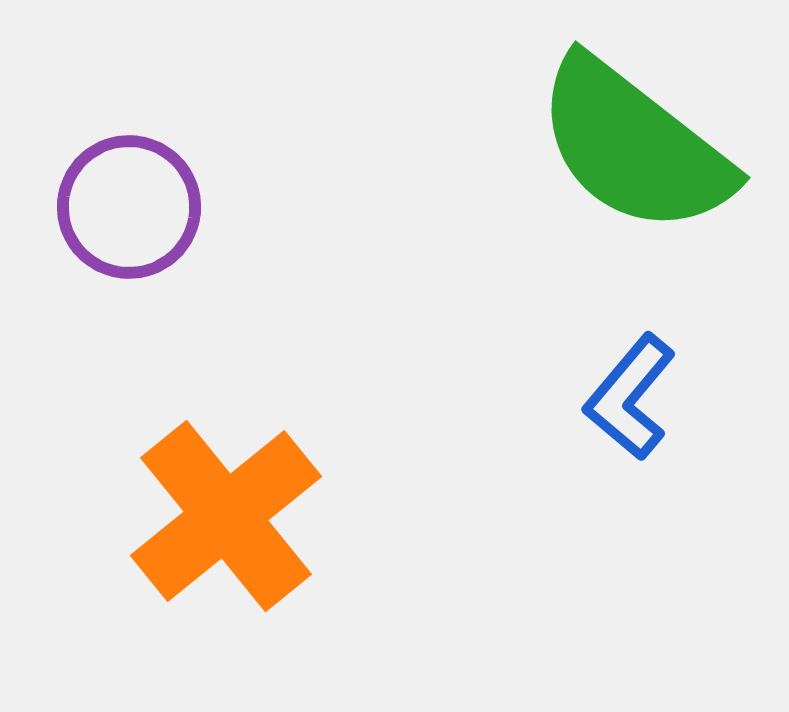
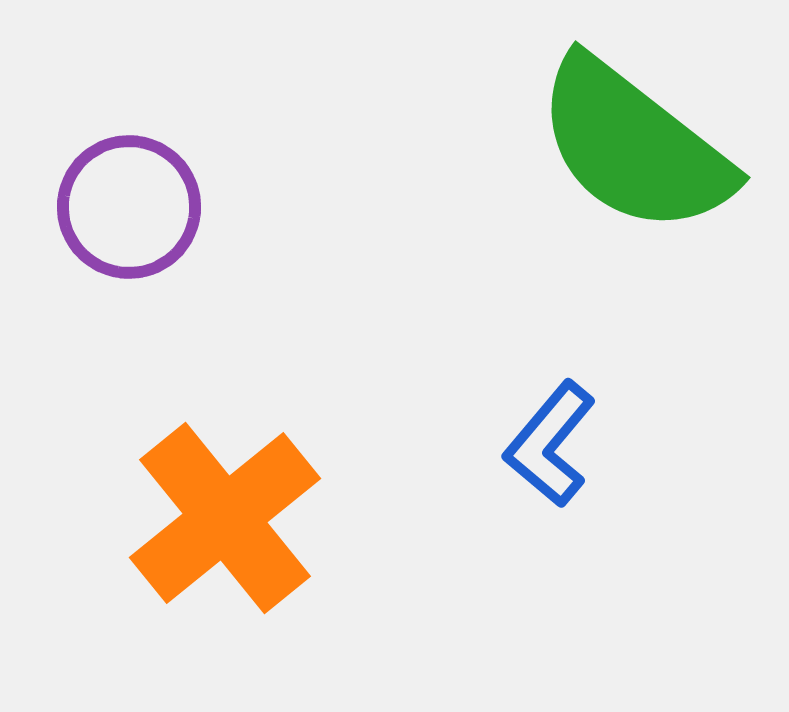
blue L-shape: moved 80 px left, 47 px down
orange cross: moved 1 px left, 2 px down
